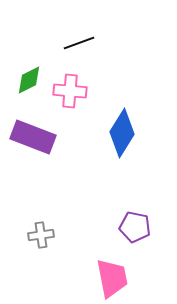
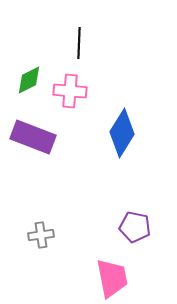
black line: rotated 68 degrees counterclockwise
